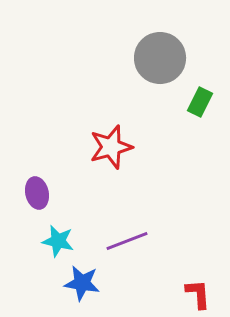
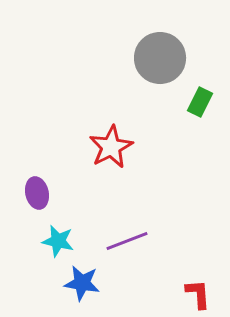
red star: rotated 12 degrees counterclockwise
